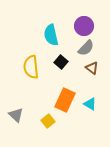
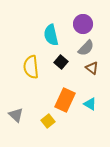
purple circle: moved 1 px left, 2 px up
